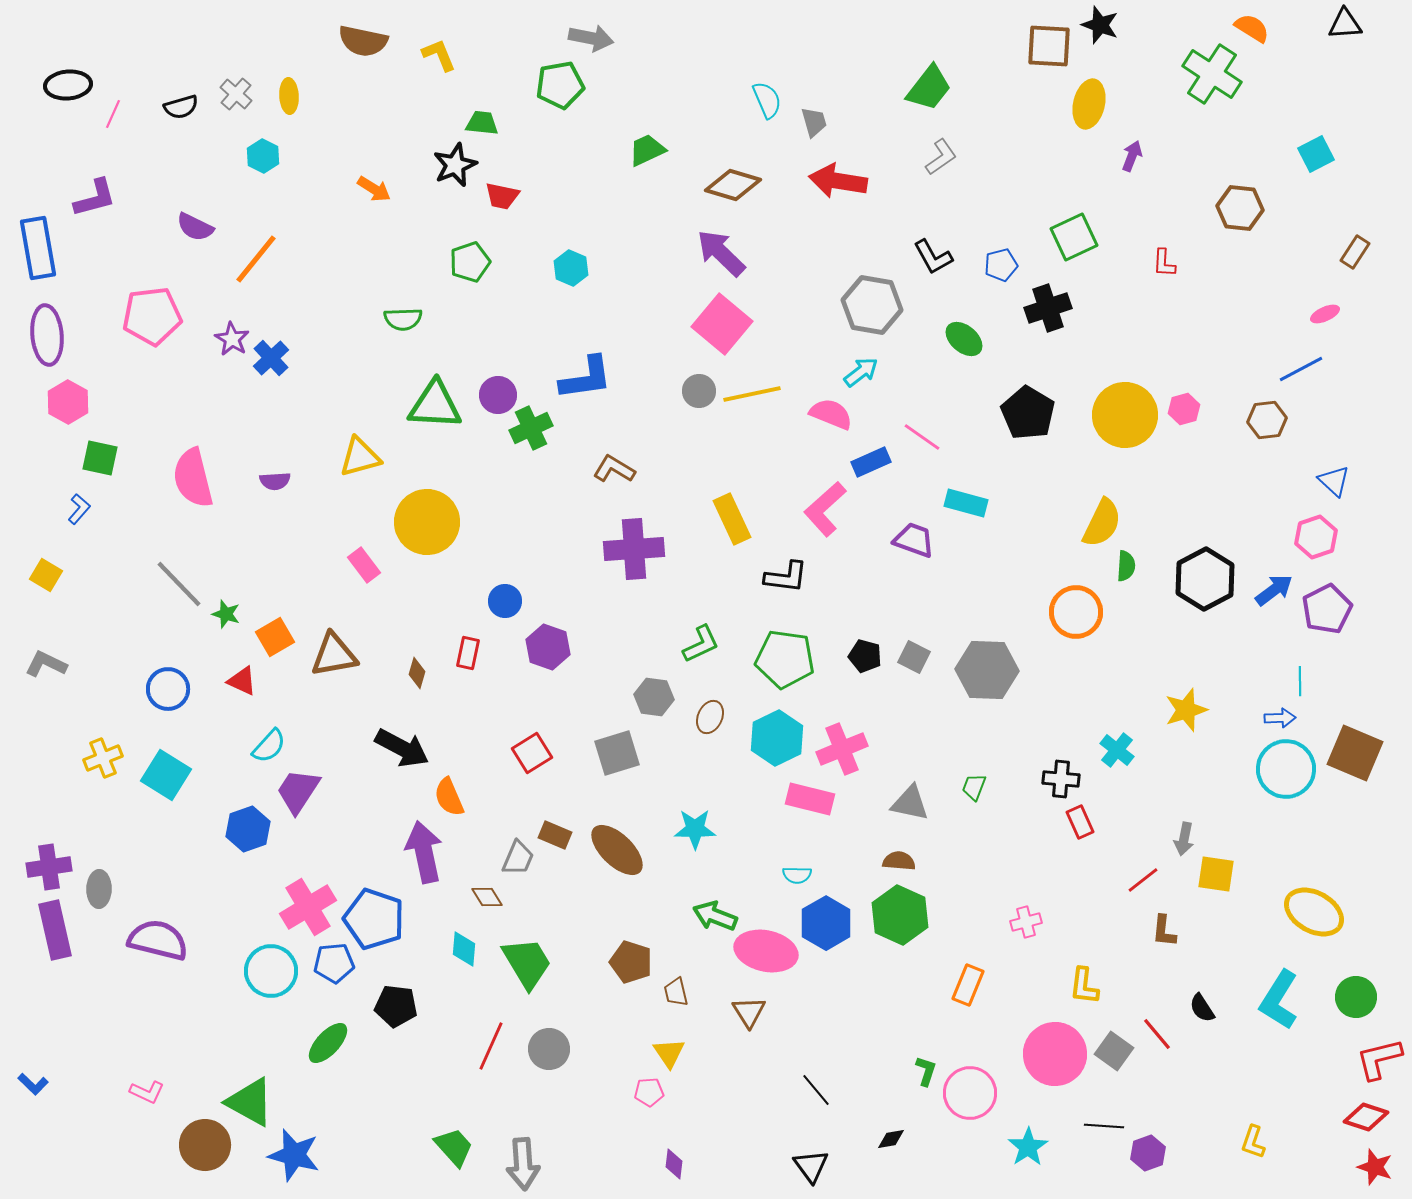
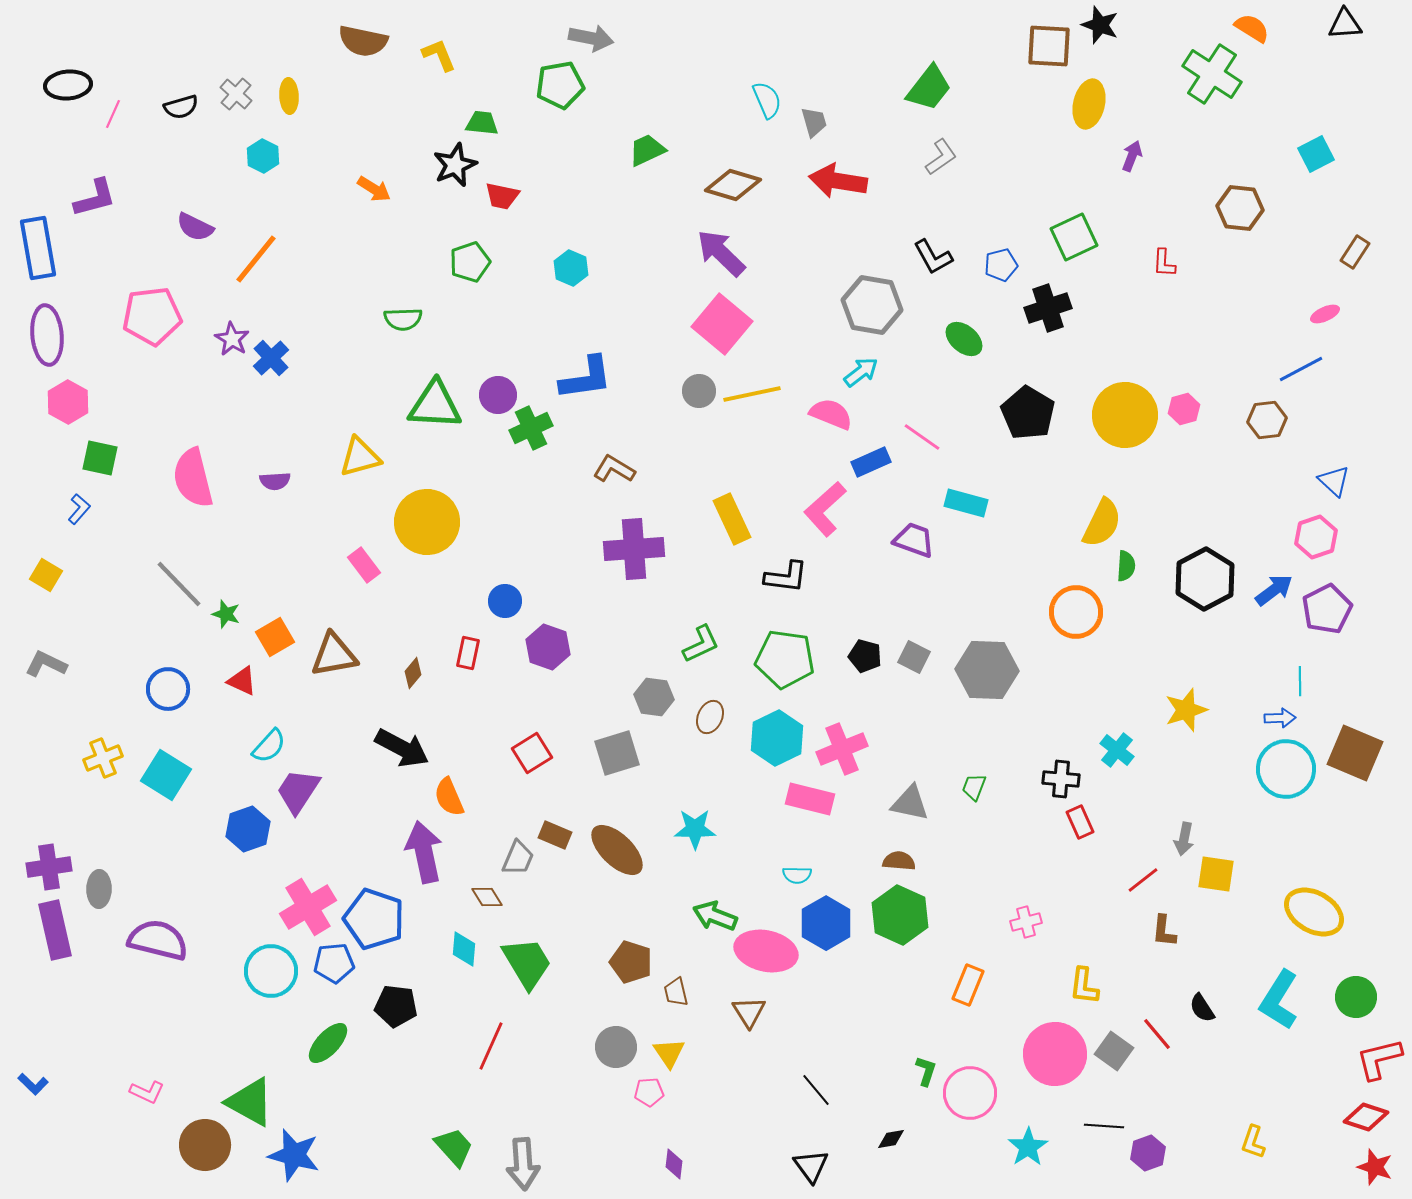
brown diamond at (417, 673): moved 4 px left; rotated 24 degrees clockwise
gray circle at (549, 1049): moved 67 px right, 2 px up
